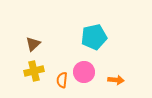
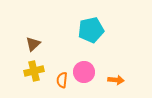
cyan pentagon: moved 3 px left, 7 px up
